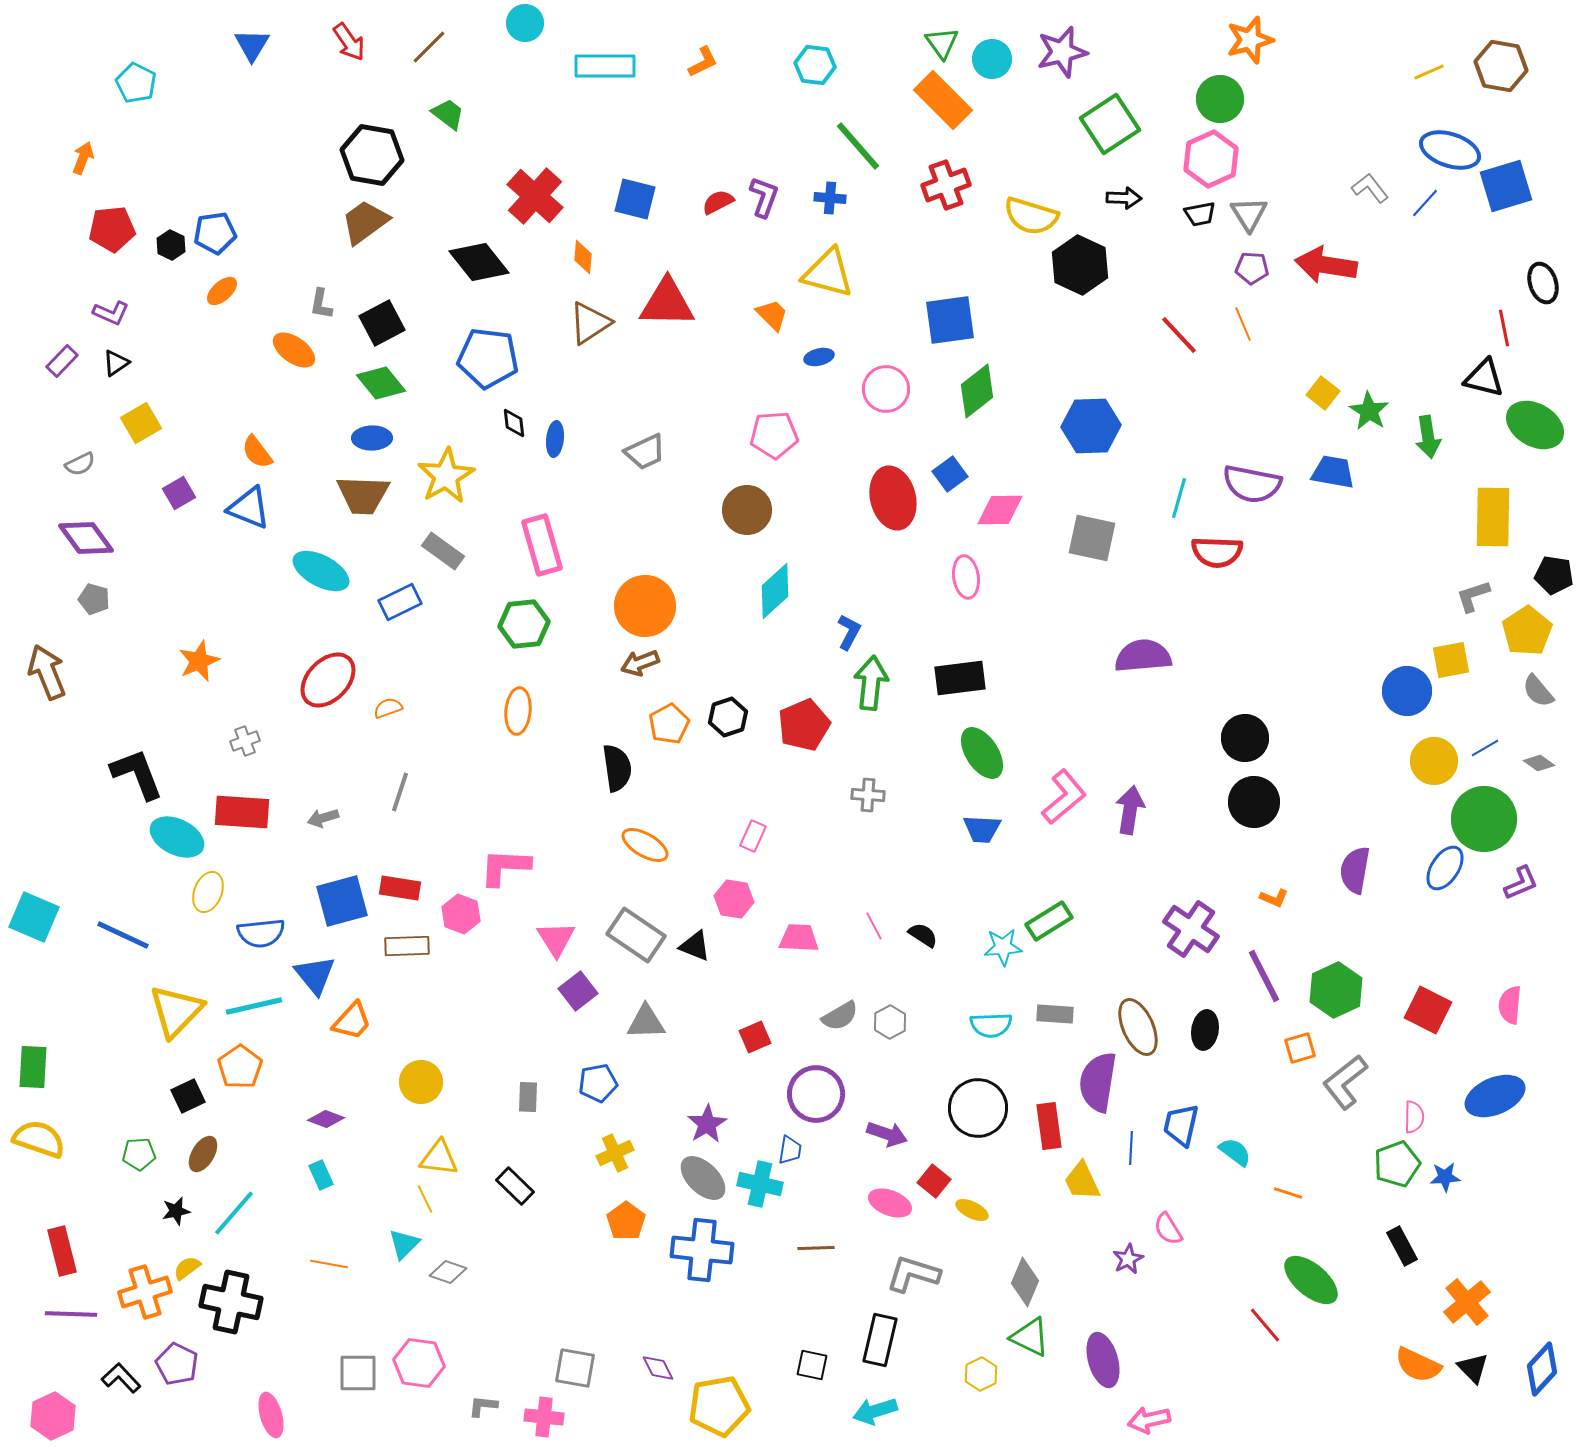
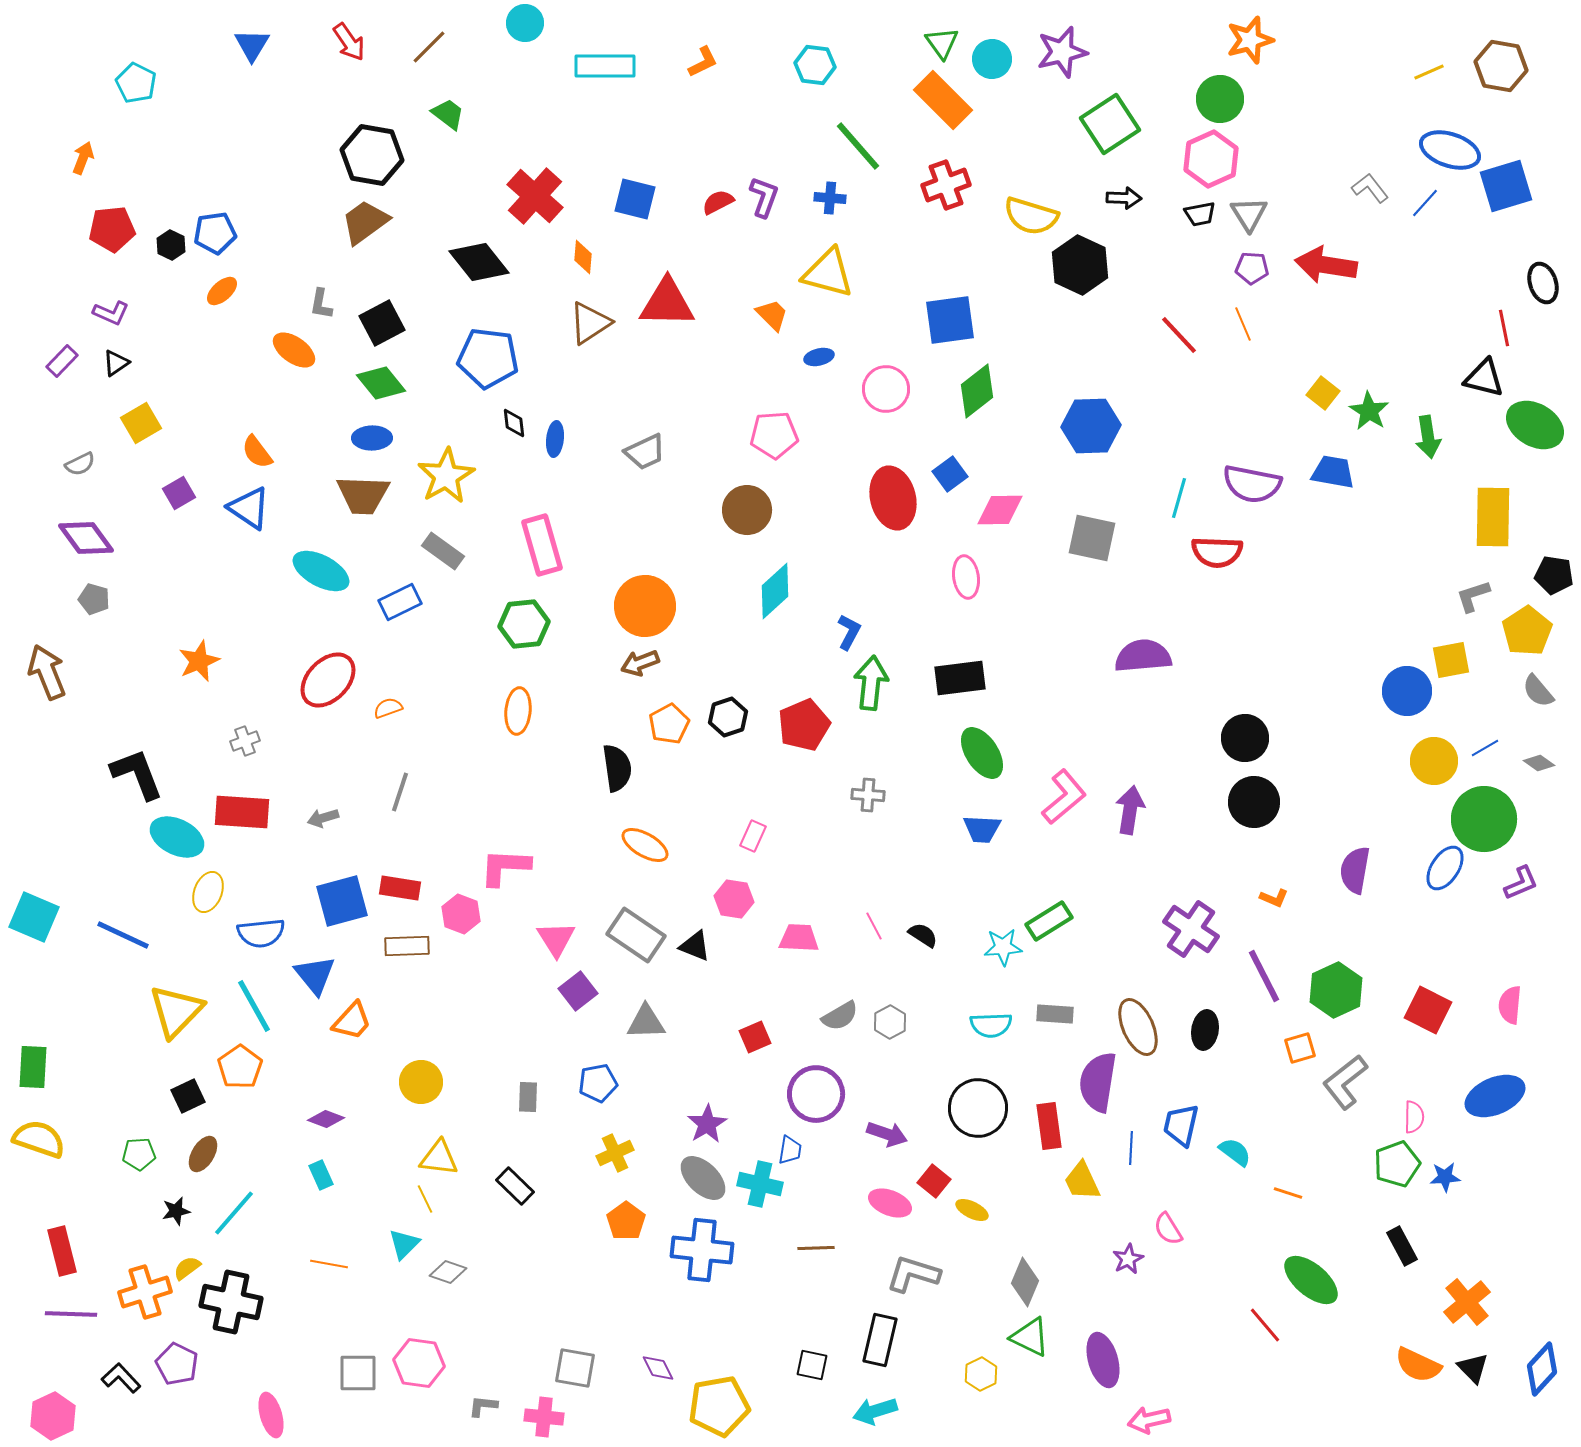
blue triangle at (249, 508): rotated 12 degrees clockwise
cyan line at (254, 1006): rotated 74 degrees clockwise
